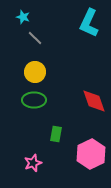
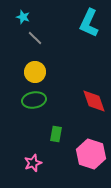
green ellipse: rotated 10 degrees counterclockwise
pink hexagon: rotated 16 degrees counterclockwise
